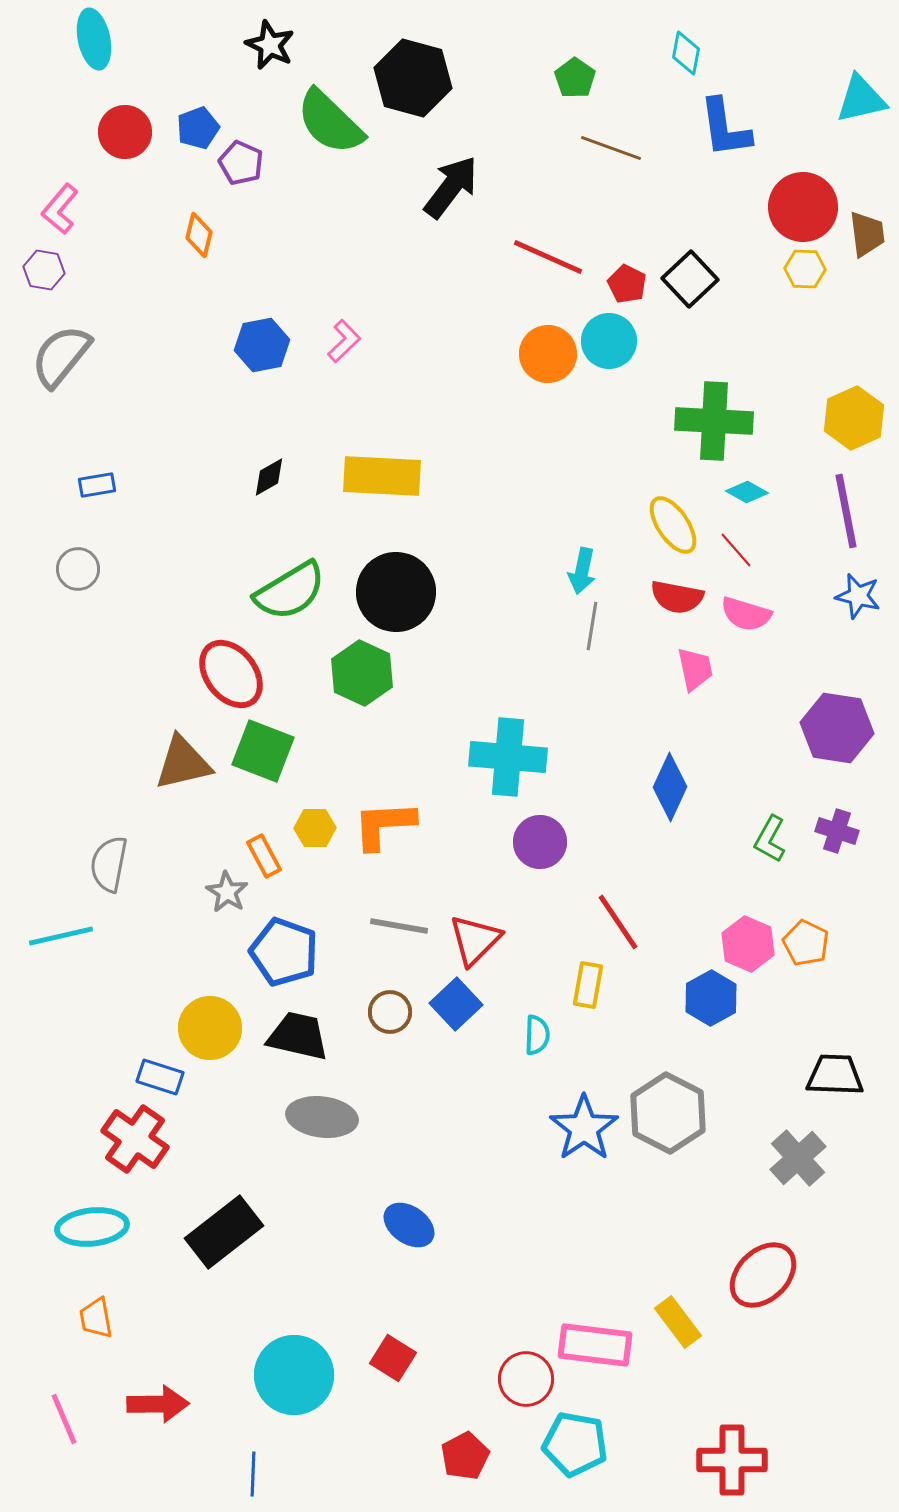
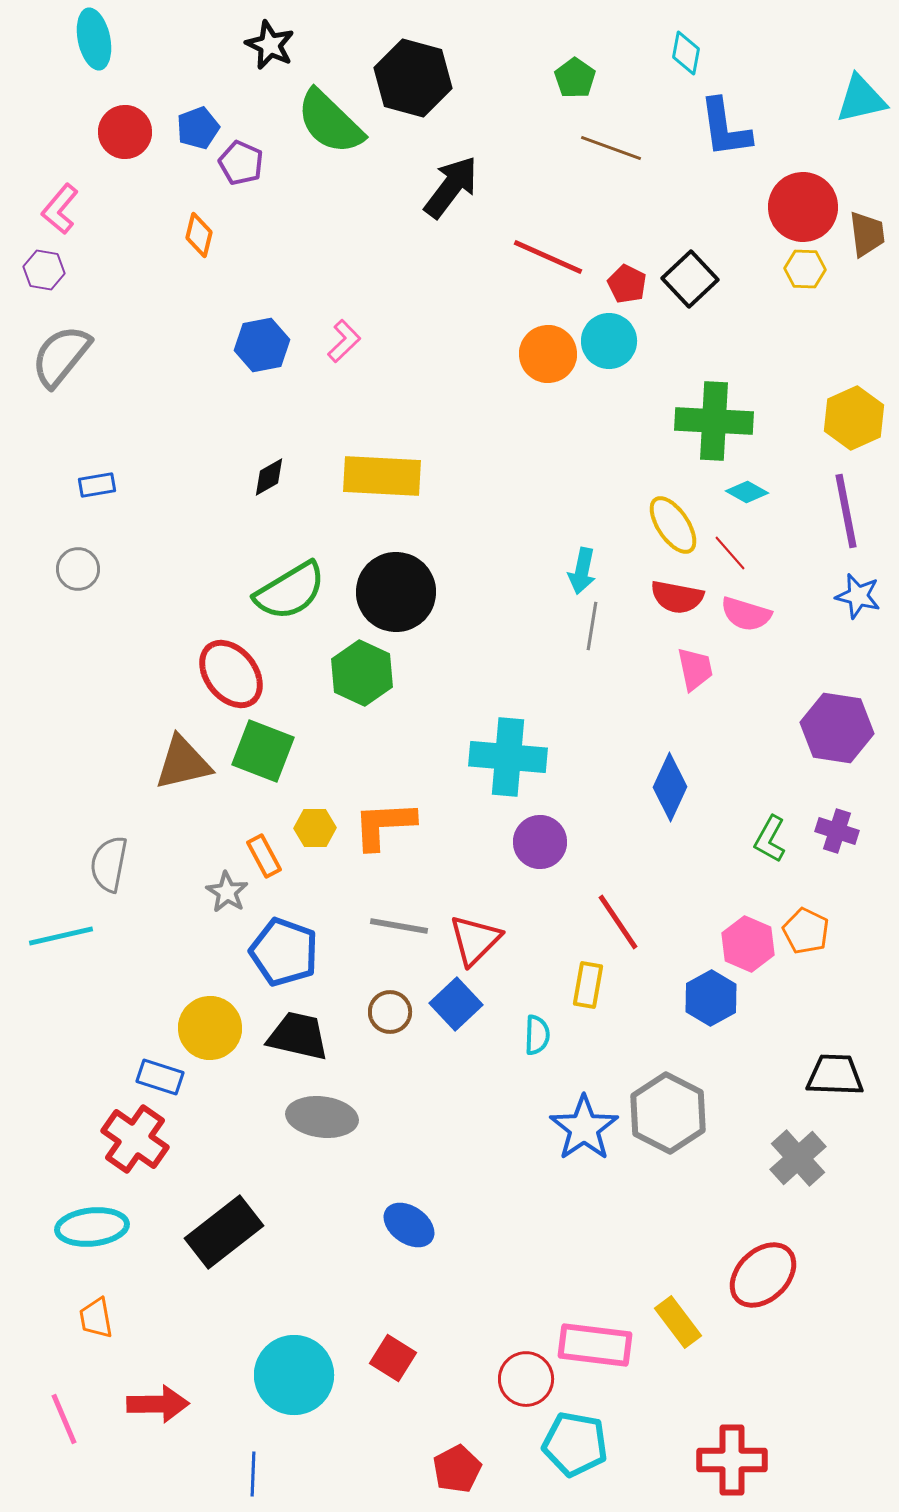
red line at (736, 550): moved 6 px left, 3 px down
orange pentagon at (806, 943): moved 12 px up
red pentagon at (465, 1456): moved 8 px left, 13 px down
